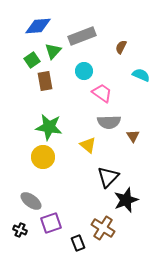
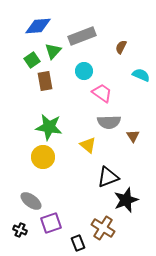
black triangle: rotated 25 degrees clockwise
